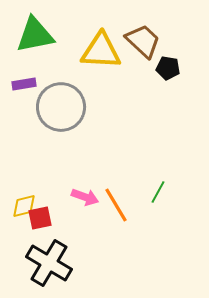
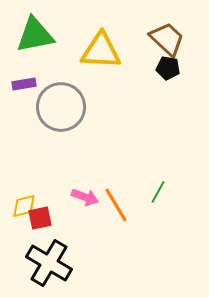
brown trapezoid: moved 24 px right, 2 px up
